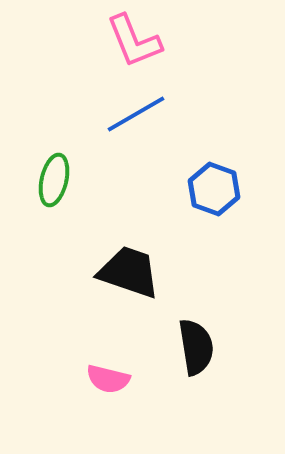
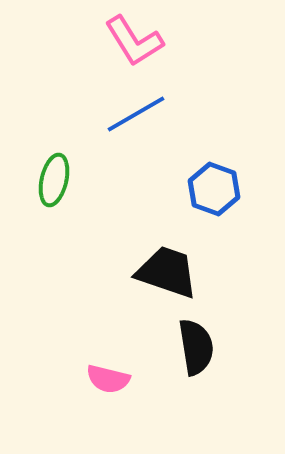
pink L-shape: rotated 10 degrees counterclockwise
black trapezoid: moved 38 px right
